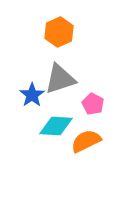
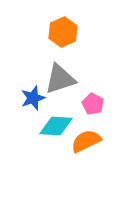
orange hexagon: moved 4 px right
blue star: moved 1 px right, 3 px down; rotated 15 degrees clockwise
